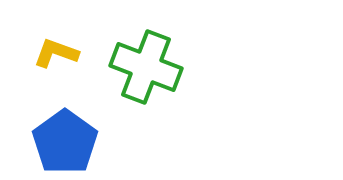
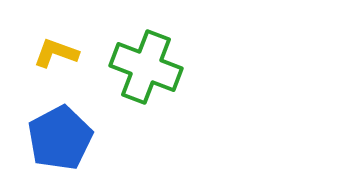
blue pentagon: moved 5 px left, 4 px up; rotated 8 degrees clockwise
